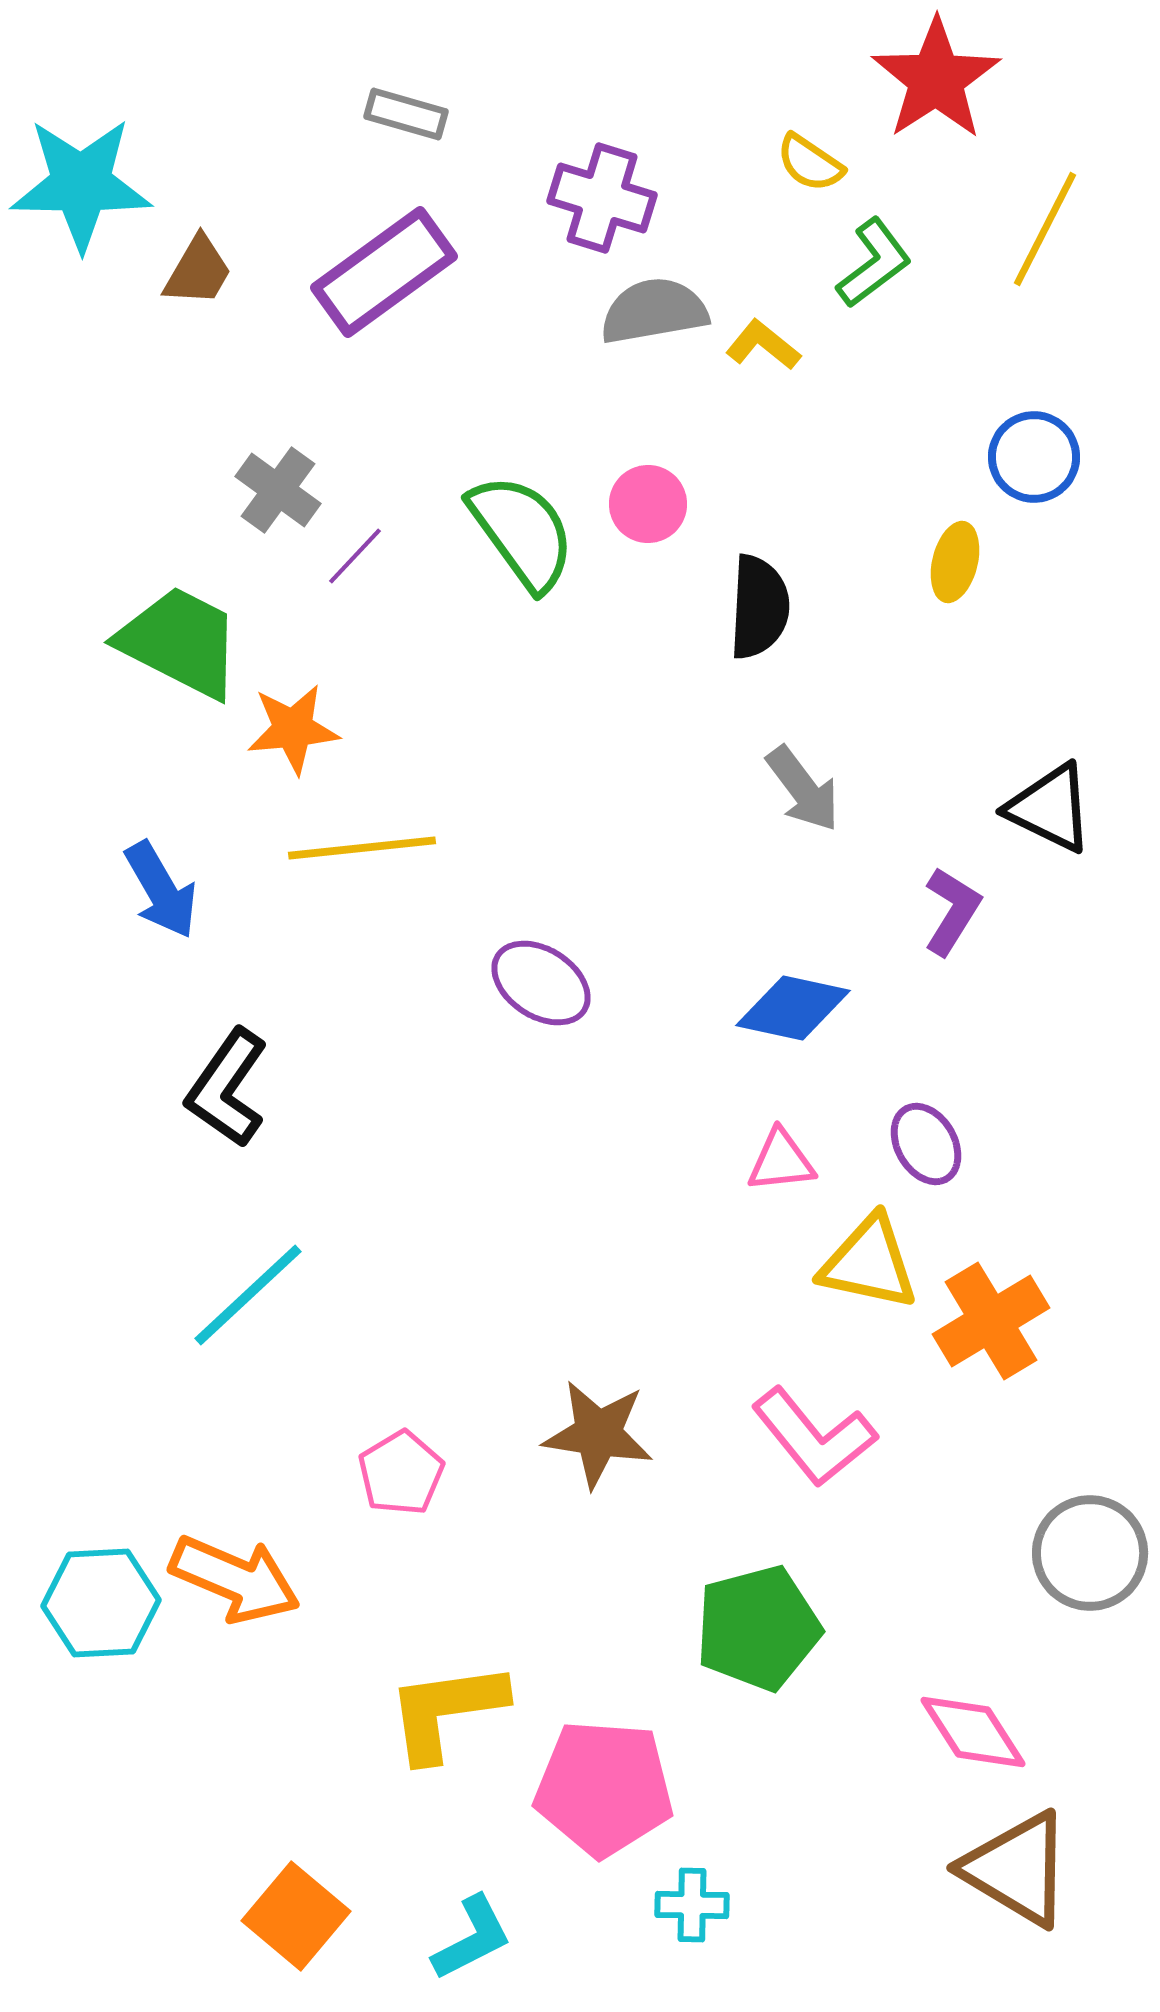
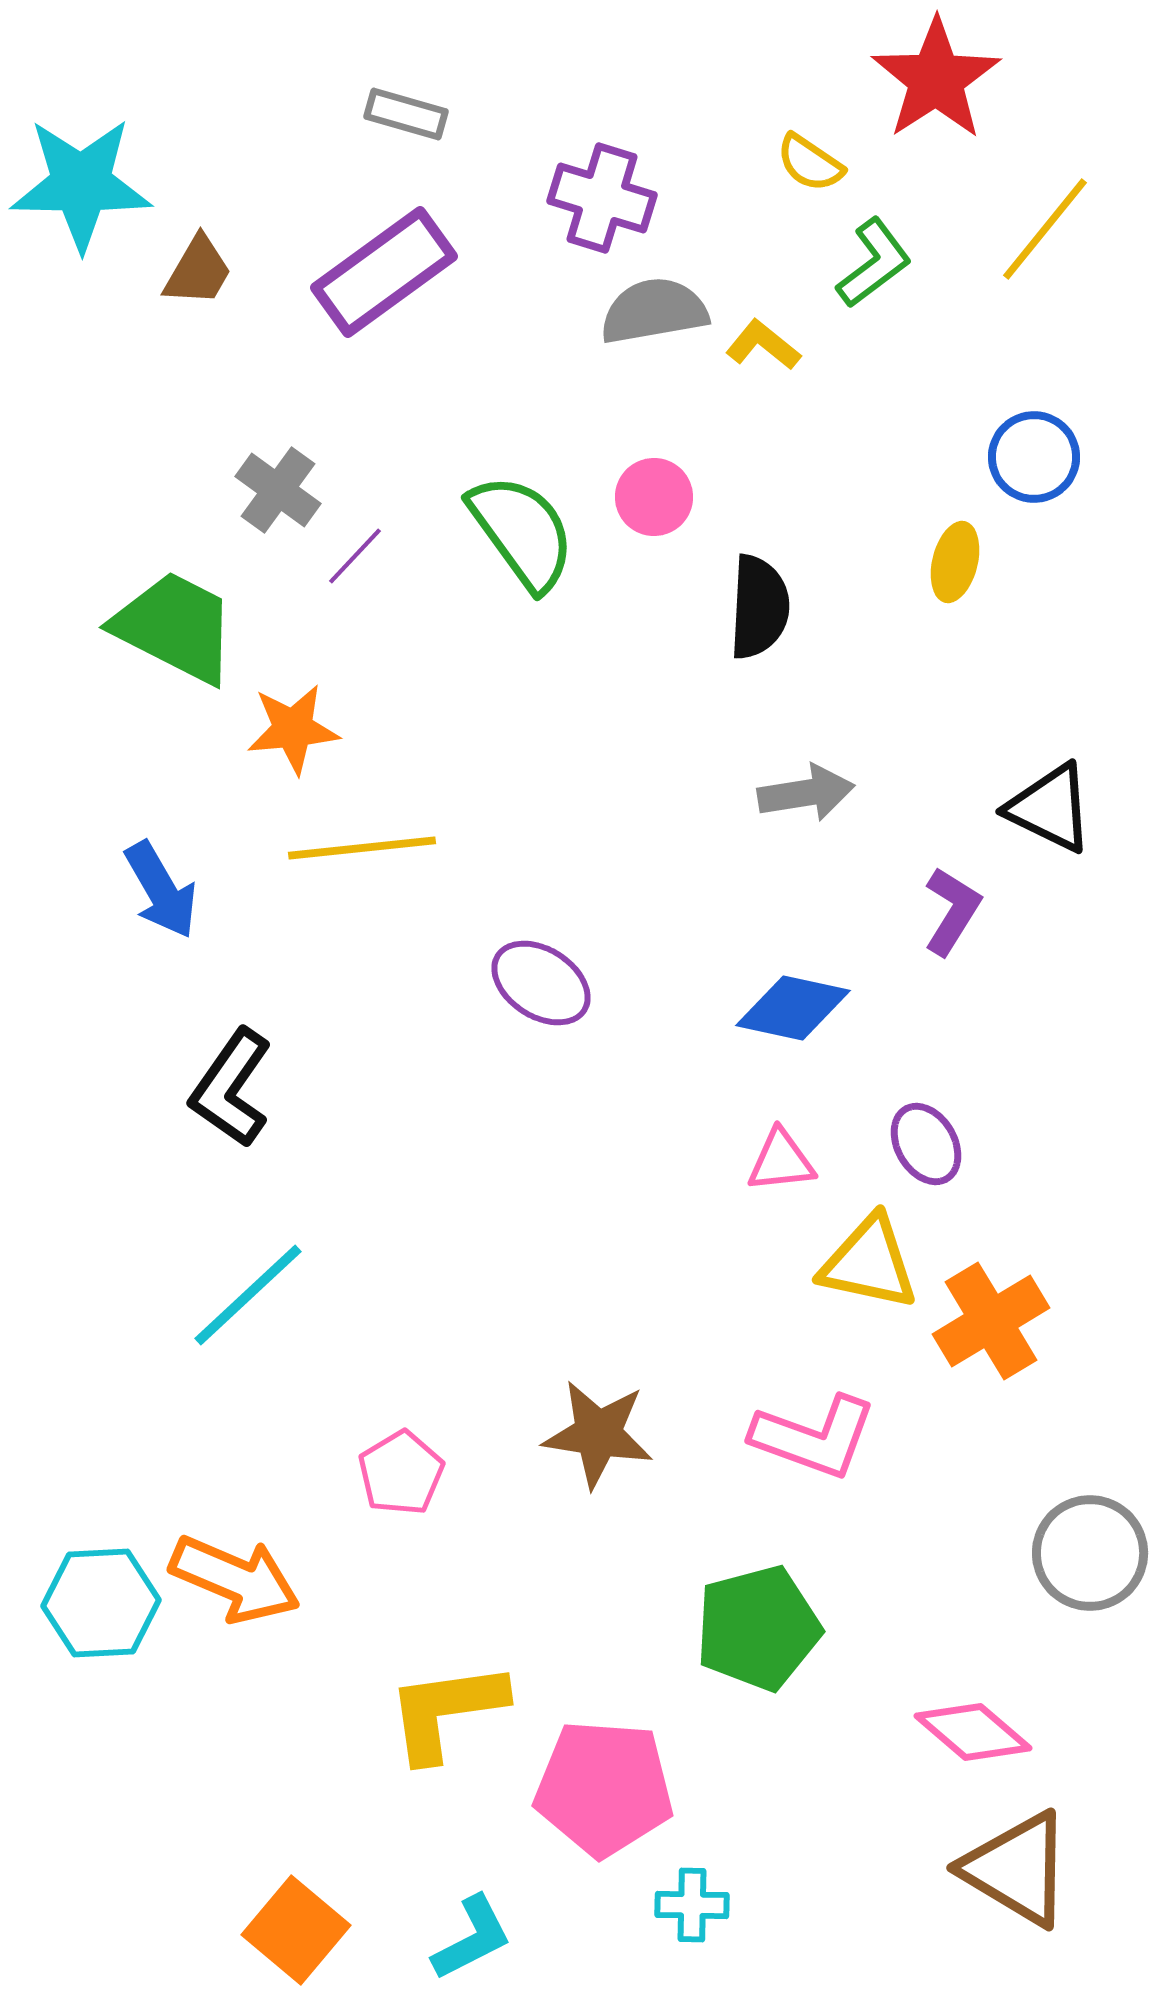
yellow line at (1045, 229): rotated 12 degrees clockwise
pink circle at (648, 504): moved 6 px right, 7 px up
green trapezoid at (180, 642): moved 5 px left, 15 px up
gray arrow at (803, 789): moved 3 px right, 4 px down; rotated 62 degrees counterclockwise
black L-shape at (227, 1088): moved 4 px right
pink L-shape at (814, 1437): rotated 31 degrees counterclockwise
pink diamond at (973, 1732): rotated 17 degrees counterclockwise
orange square at (296, 1916): moved 14 px down
